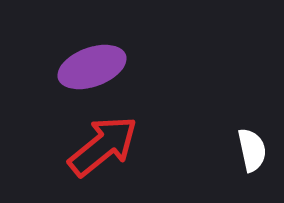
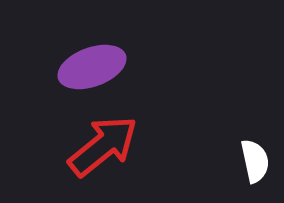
white semicircle: moved 3 px right, 11 px down
